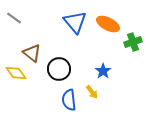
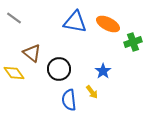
blue triangle: rotated 40 degrees counterclockwise
yellow diamond: moved 2 px left
